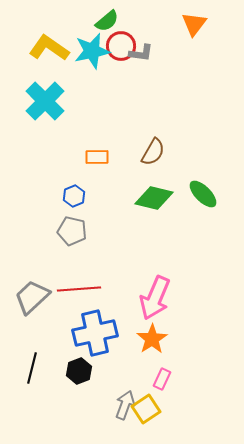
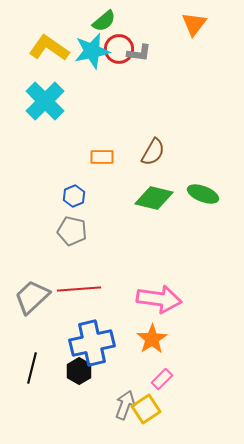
green semicircle: moved 3 px left
red circle: moved 2 px left, 3 px down
gray L-shape: moved 2 px left
orange rectangle: moved 5 px right
green ellipse: rotated 24 degrees counterclockwise
pink arrow: moved 4 px right, 1 px down; rotated 105 degrees counterclockwise
blue cross: moved 3 px left, 10 px down
black hexagon: rotated 10 degrees counterclockwise
pink rectangle: rotated 20 degrees clockwise
